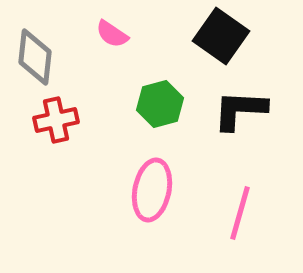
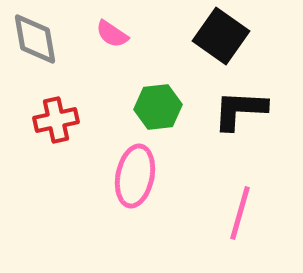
gray diamond: moved 18 px up; rotated 16 degrees counterclockwise
green hexagon: moved 2 px left, 3 px down; rotated 9 degrees clockwise
pink ellipse: moved 17 px left, 14 px up
